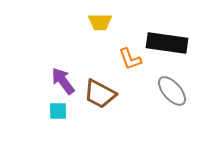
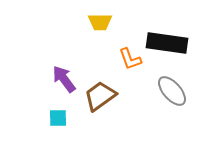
purple arrow: moved 1 px right, 2 px up
brown trapezoid: moved 2 px down; rotated 116 degrees clockwise
cyan square: moved 7 px down
